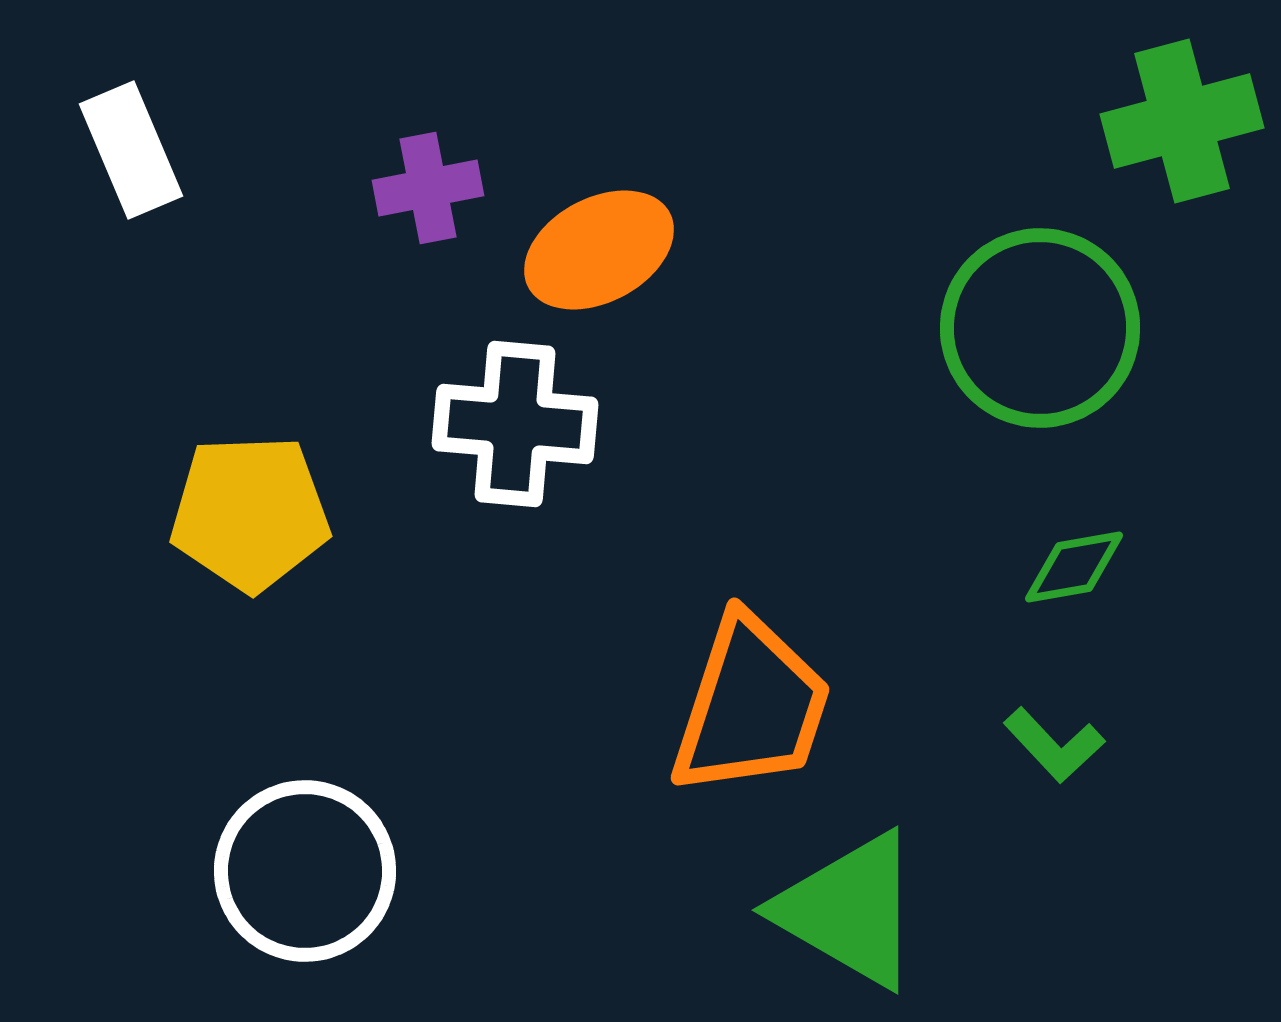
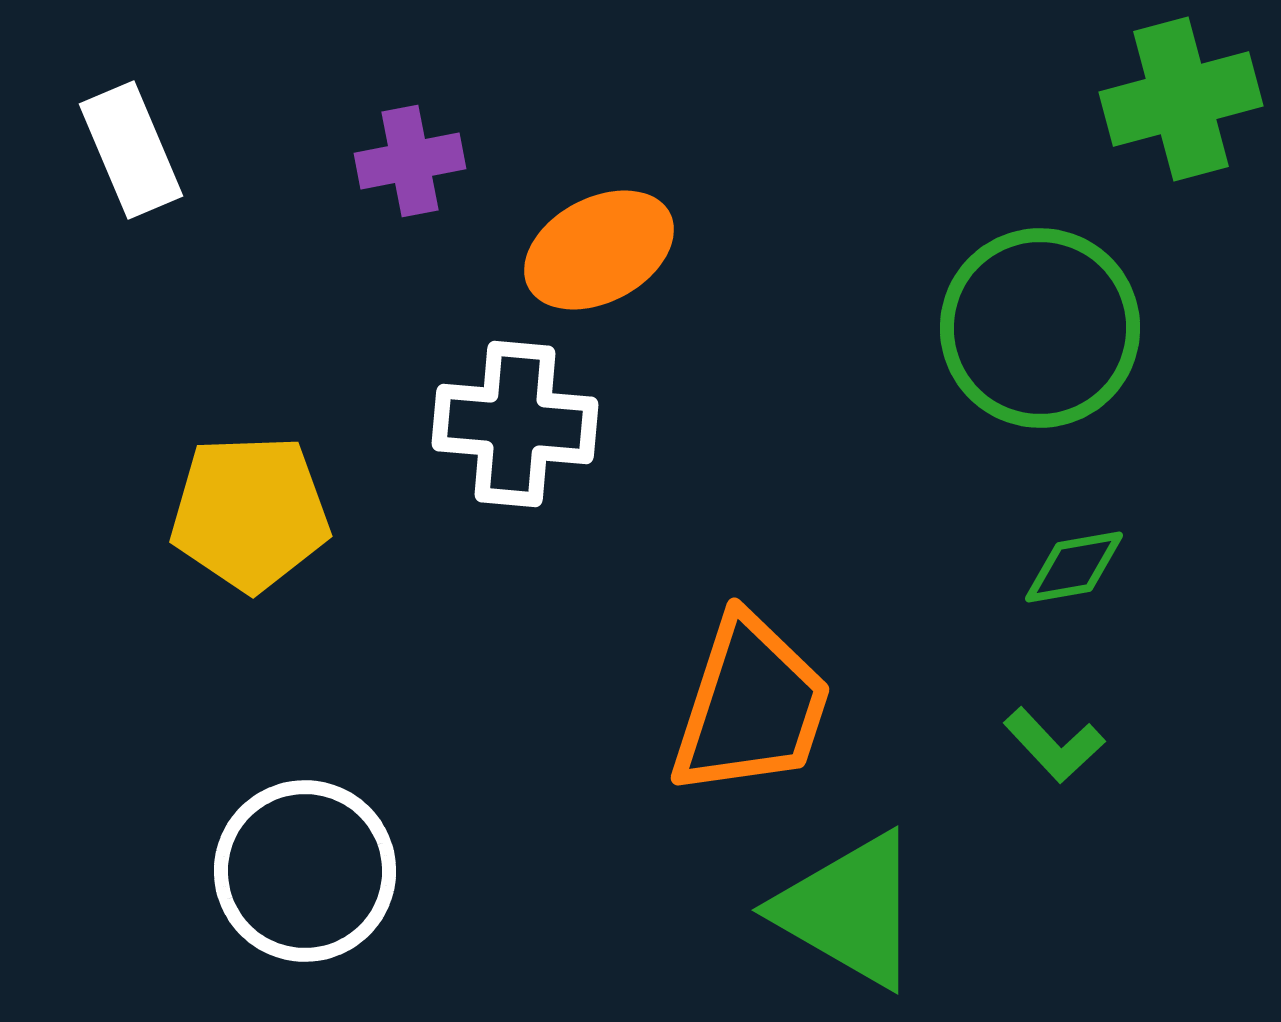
green cross: moved 1 px left, 22 px up
purple cross: moved 18 px left, 27 px up
